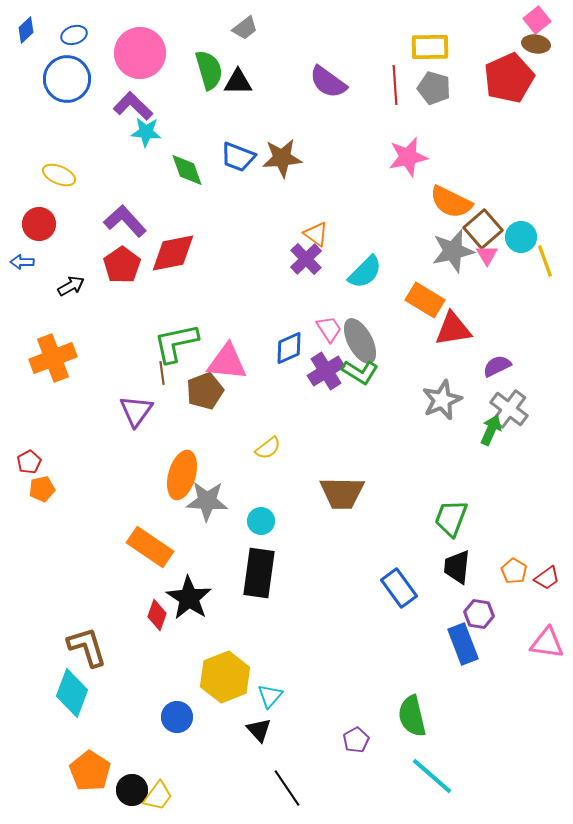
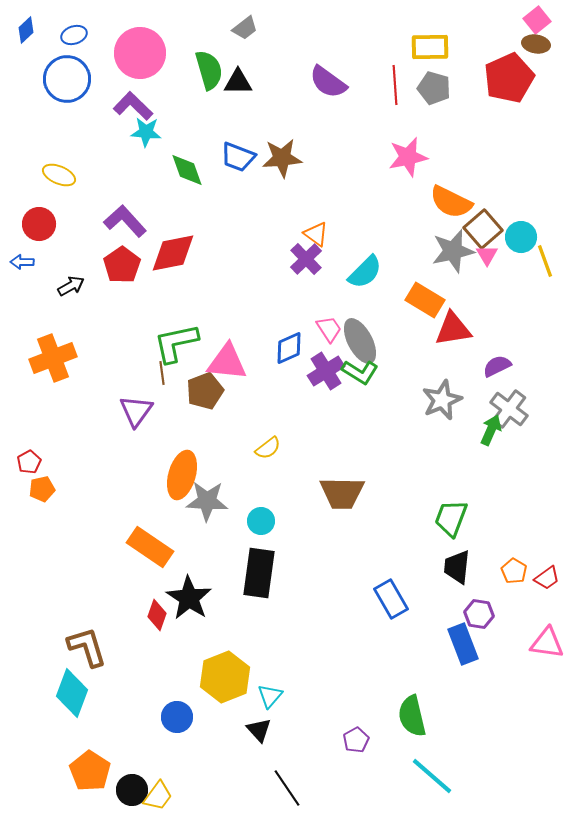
blue rectangle at (399, 588): moved 8 px left, 11 px down; rotated 6 degrees clockwise
